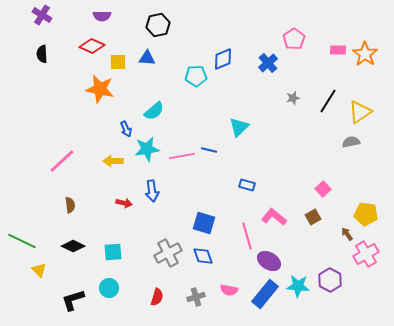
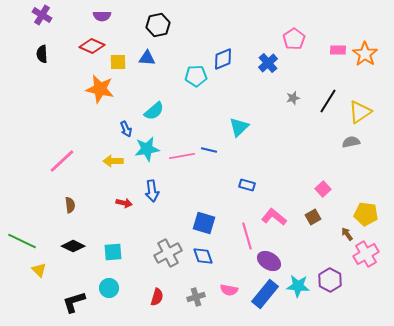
black L-shape at (73, 300): moved 1 px right, 2 px down
